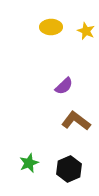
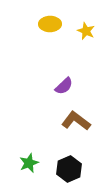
yellow ellipse: moved 1 px left, 3 px up
